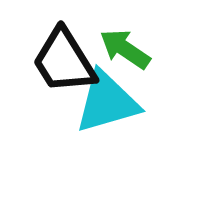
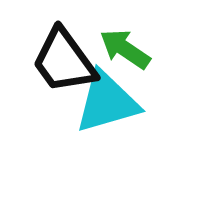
black trapezoid: rotated 4 degrees counterclockwise
